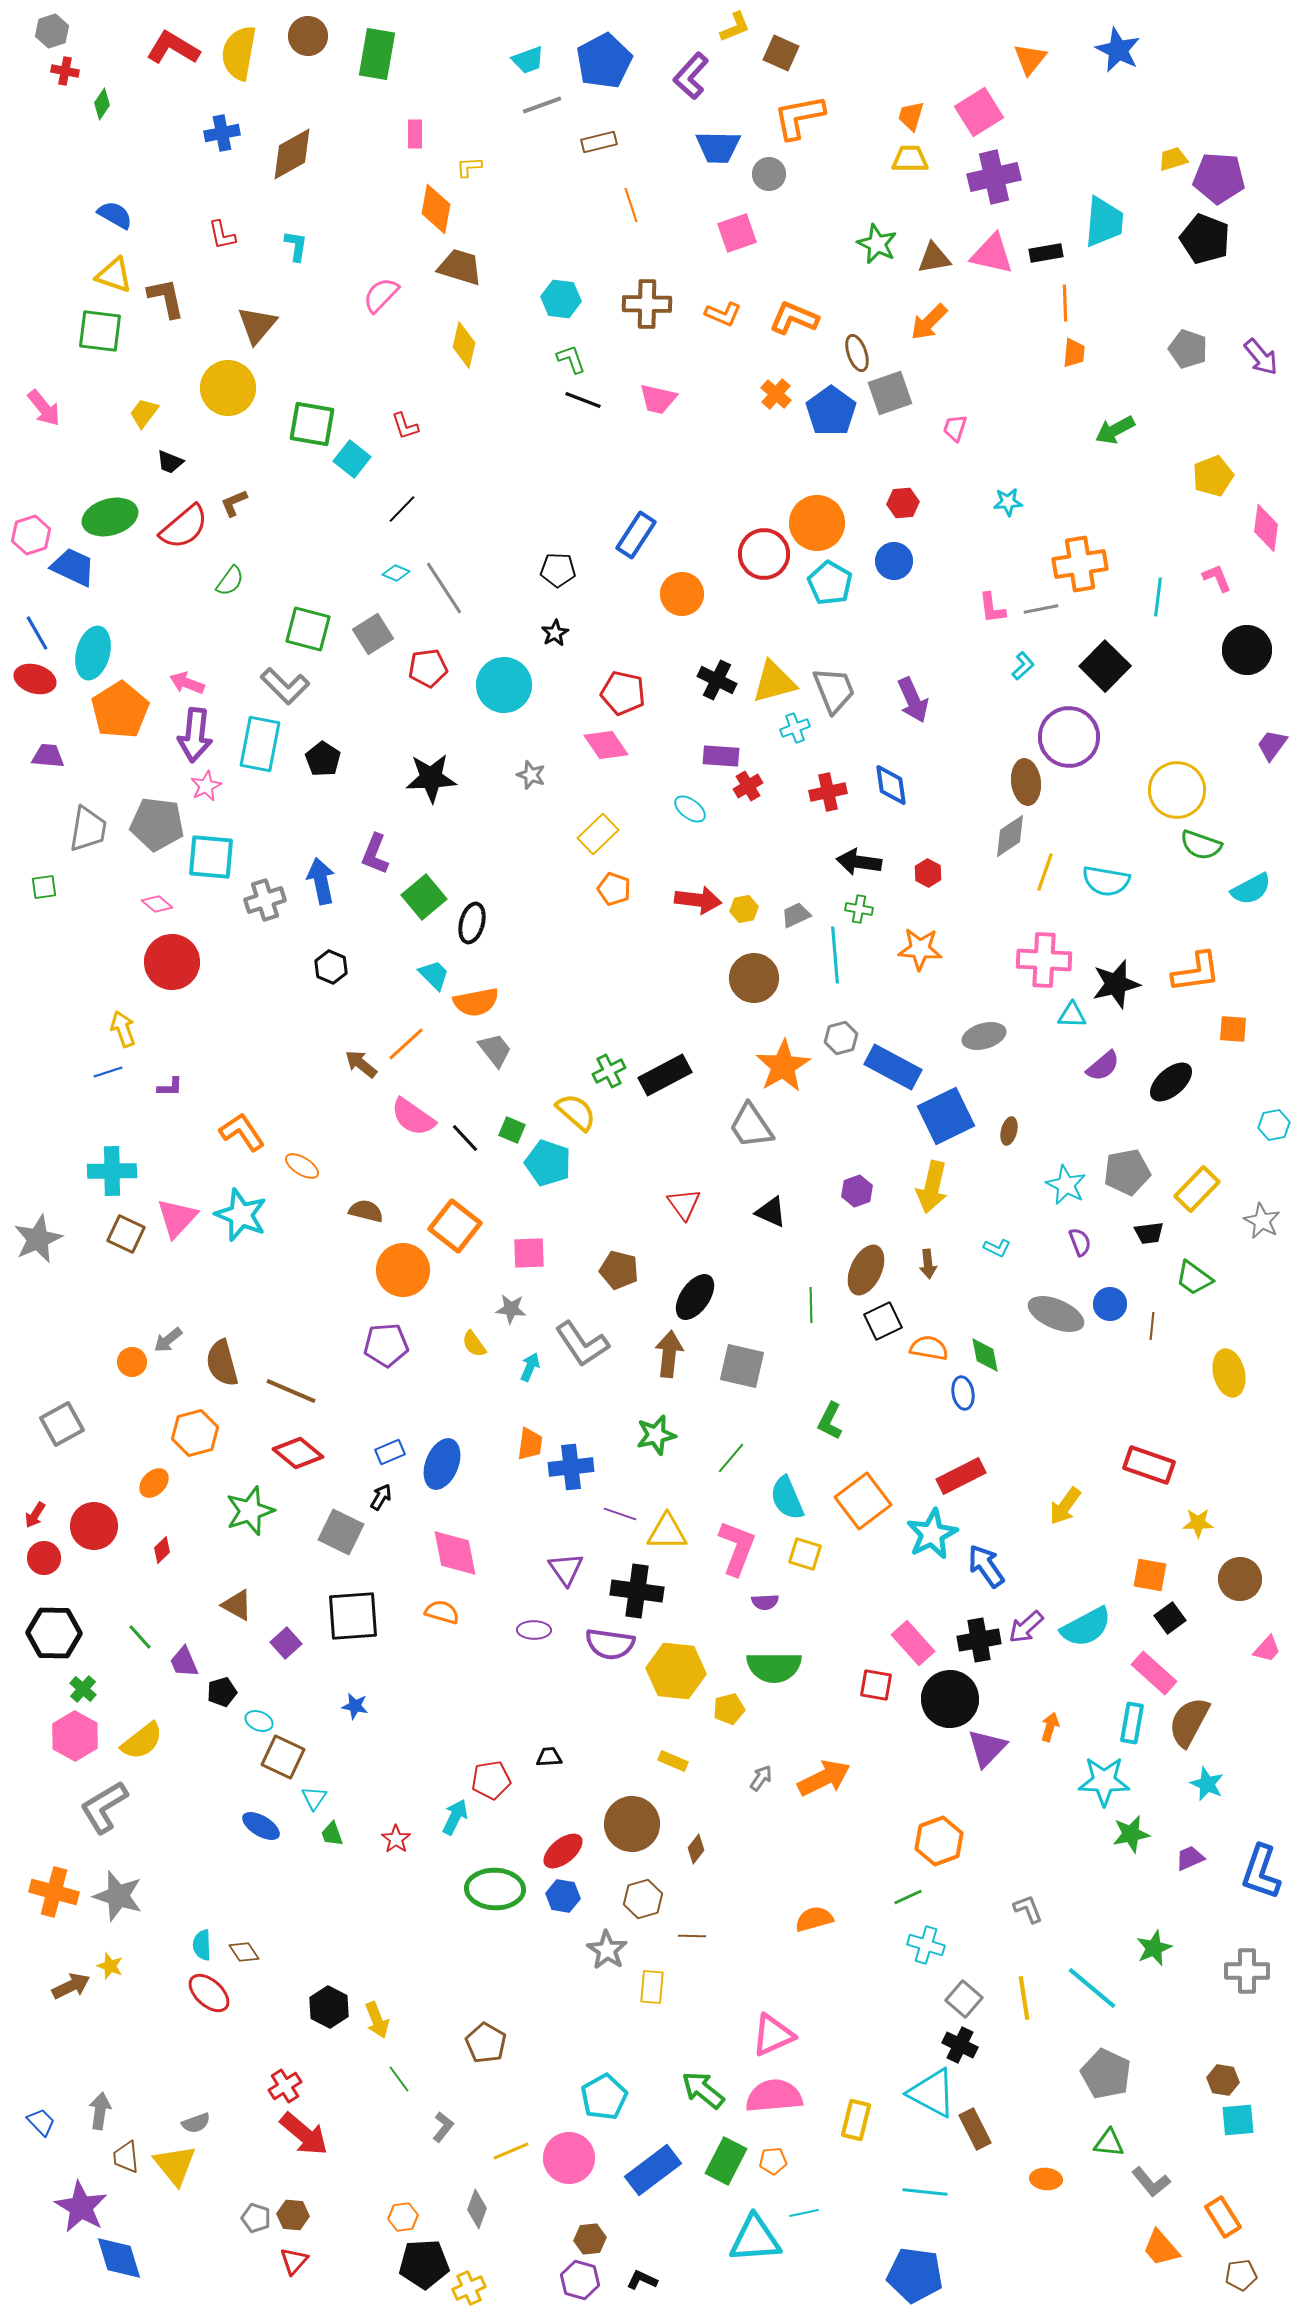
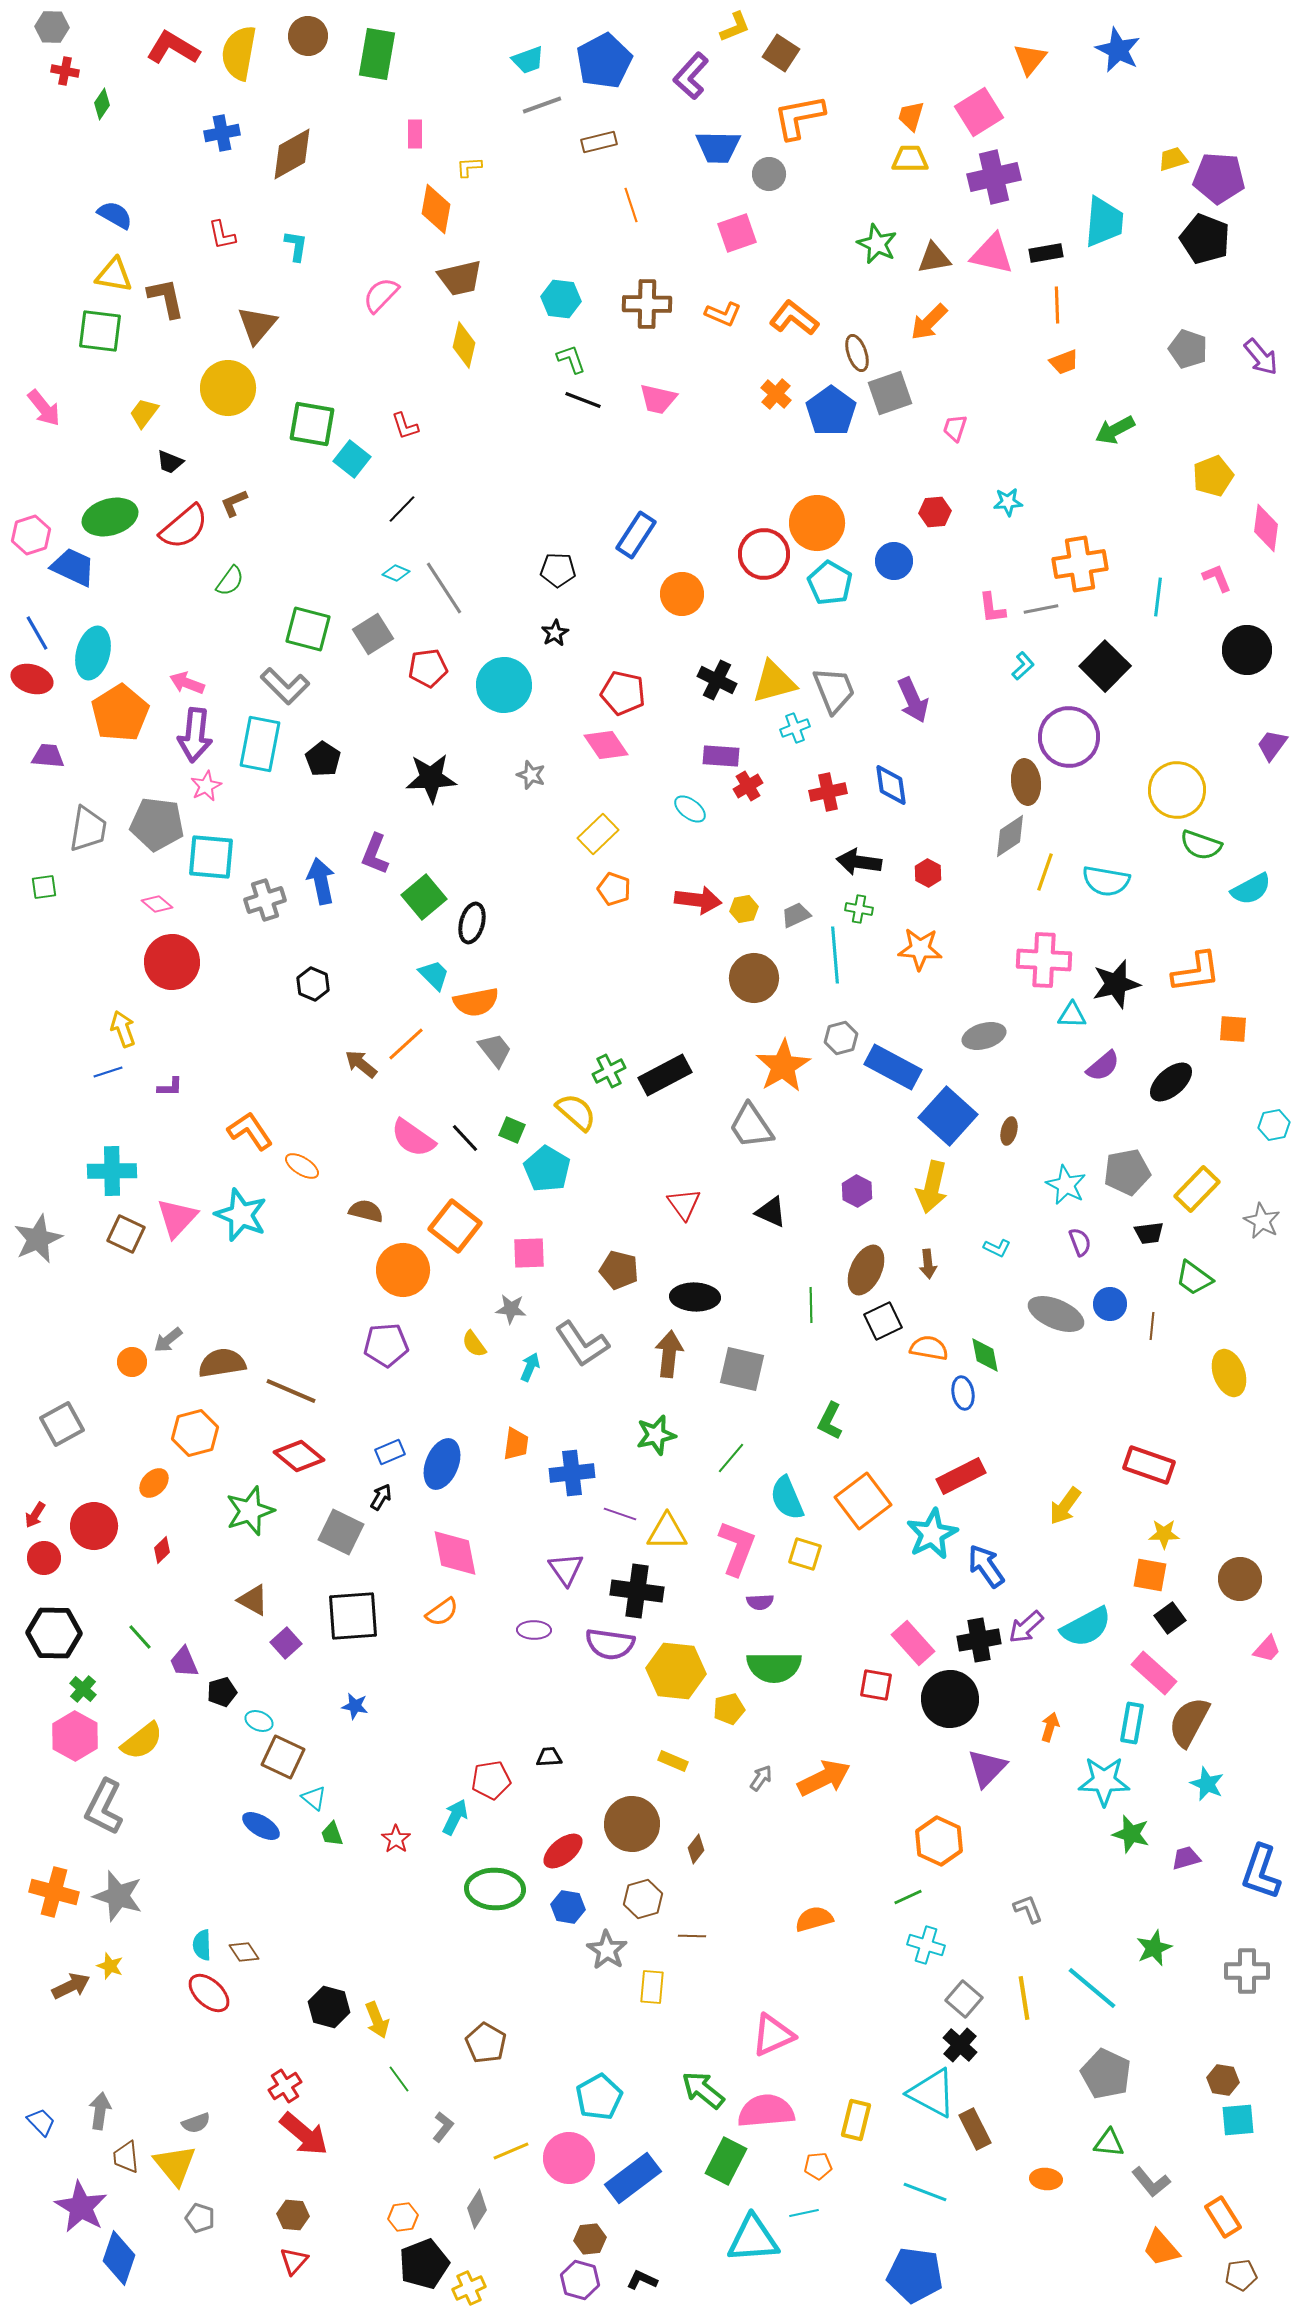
gray hexagon at (52, 31): moved 4 px up; rotated 20 degrees clockwise
brown square at (781, 53): rotated 9 degrees clockwise
brown trapezoid at (460, 267): moved 11 px down; rotated 150 degrees clockwise
yellow triangle at (114, 275): rotated 9 degrees counterclockwise
orange line at (1065, 303): moved 8 px left, 2 px down
orange L-shape at (794, 318): rotated 15 degrees clockwise
orange trapezoid at (1074, 353): moved 10 px left, 9 px down; rotated 64 degrees clockwise
red hexagon at (903, 503): moved 32 px right, 9 px down
red ellipse at (35, 679): moved 3 px left
orange pentagon at (120, 710): moved 3 px down
black hexagon at (331, 967): moved 18 px left, 17 px down
blue square at (946, 1116): moved 2 px right; rotated 22 degrees counterclockwise
pink semicircle at (413, 1117): moved 21 px down
orange L-shape at (242, 1132): moved 8 px right, 1 px up
cyan pentagon at (548, 1163): moved 1 px left, 6 px down; rotated 12 degrees clockwise
purple hexagon at (857, 1191): rotated 12 degrees counterclockwise
black ellipse at (695, 1297): rotated 57 degrees clockwise
brown semicircle at (222, 1363): rotated 96 degrees clockwise
gray square at (742, 1366): moved 3 px down
yellow ellipse at (1229, 1373): rotated 6 degrees counterclockwise
orange trapezoid at (530, 1444): moved 14 px left
red diamond at (298, 1453): moved 1 px right, 3 px down
blue cross at (571, 1467): moved 1 px right, 6 px down
yellow star at (1198, 1523): moved 34 px left, 11 px down
purple semicircle at (765, 1602): moved 5 px left
brown triangle at (237, 1605): moved 16 px right, 5 px up
orange semicircle at (442, 1612): rotated 128 degrees clockwise
purple triangle at (987, 1748): moved 20 px down
cyan triangle at (314, 1798): rotated 24 degrees counterclockwise
gray L-shape at (104, 1807): rotated 32 degrees counterclockwise
green star at (1131, 1834): rotated 27 degrees clockwise
orange hexagon at (939, 1841): rotated 15 degrees counterclockwise
purple trapezoid at (1190, 1858): moved 4 px left; rotated 8 degrees clockwise
blue hexagon at (563, 1896): moved 5 px right, 11 px down
black hexagon at (329, 2007): rotated 12 degrees counterclockwise
black cross at (960, 2045): rotated 16 degrees clockwise
pink semicircle at (774, 2096): moved 8 px left, 15 px down
cyan pentagon at (604, 2097): moved 5 px left
orange pentagon at (773, 2161): moved 45 px right, 5 px down
blue rectangle at (653, 2170): moved 20 px left, 8 px down
cyan line at (925, 2192): rotated 15 degrees clockwise
gray diamond at (477, 2209): rotated 12 degrees clockwise
gray pentagon at (256, 2218): moved 56 px left
cyan triangle at (755, 2239): moved 2 px left
blue diamond at (119, 2258): rotated 36 degrees clockwise
black pentagon at (424, 2264): rotated 18 degrees counterclockwise
